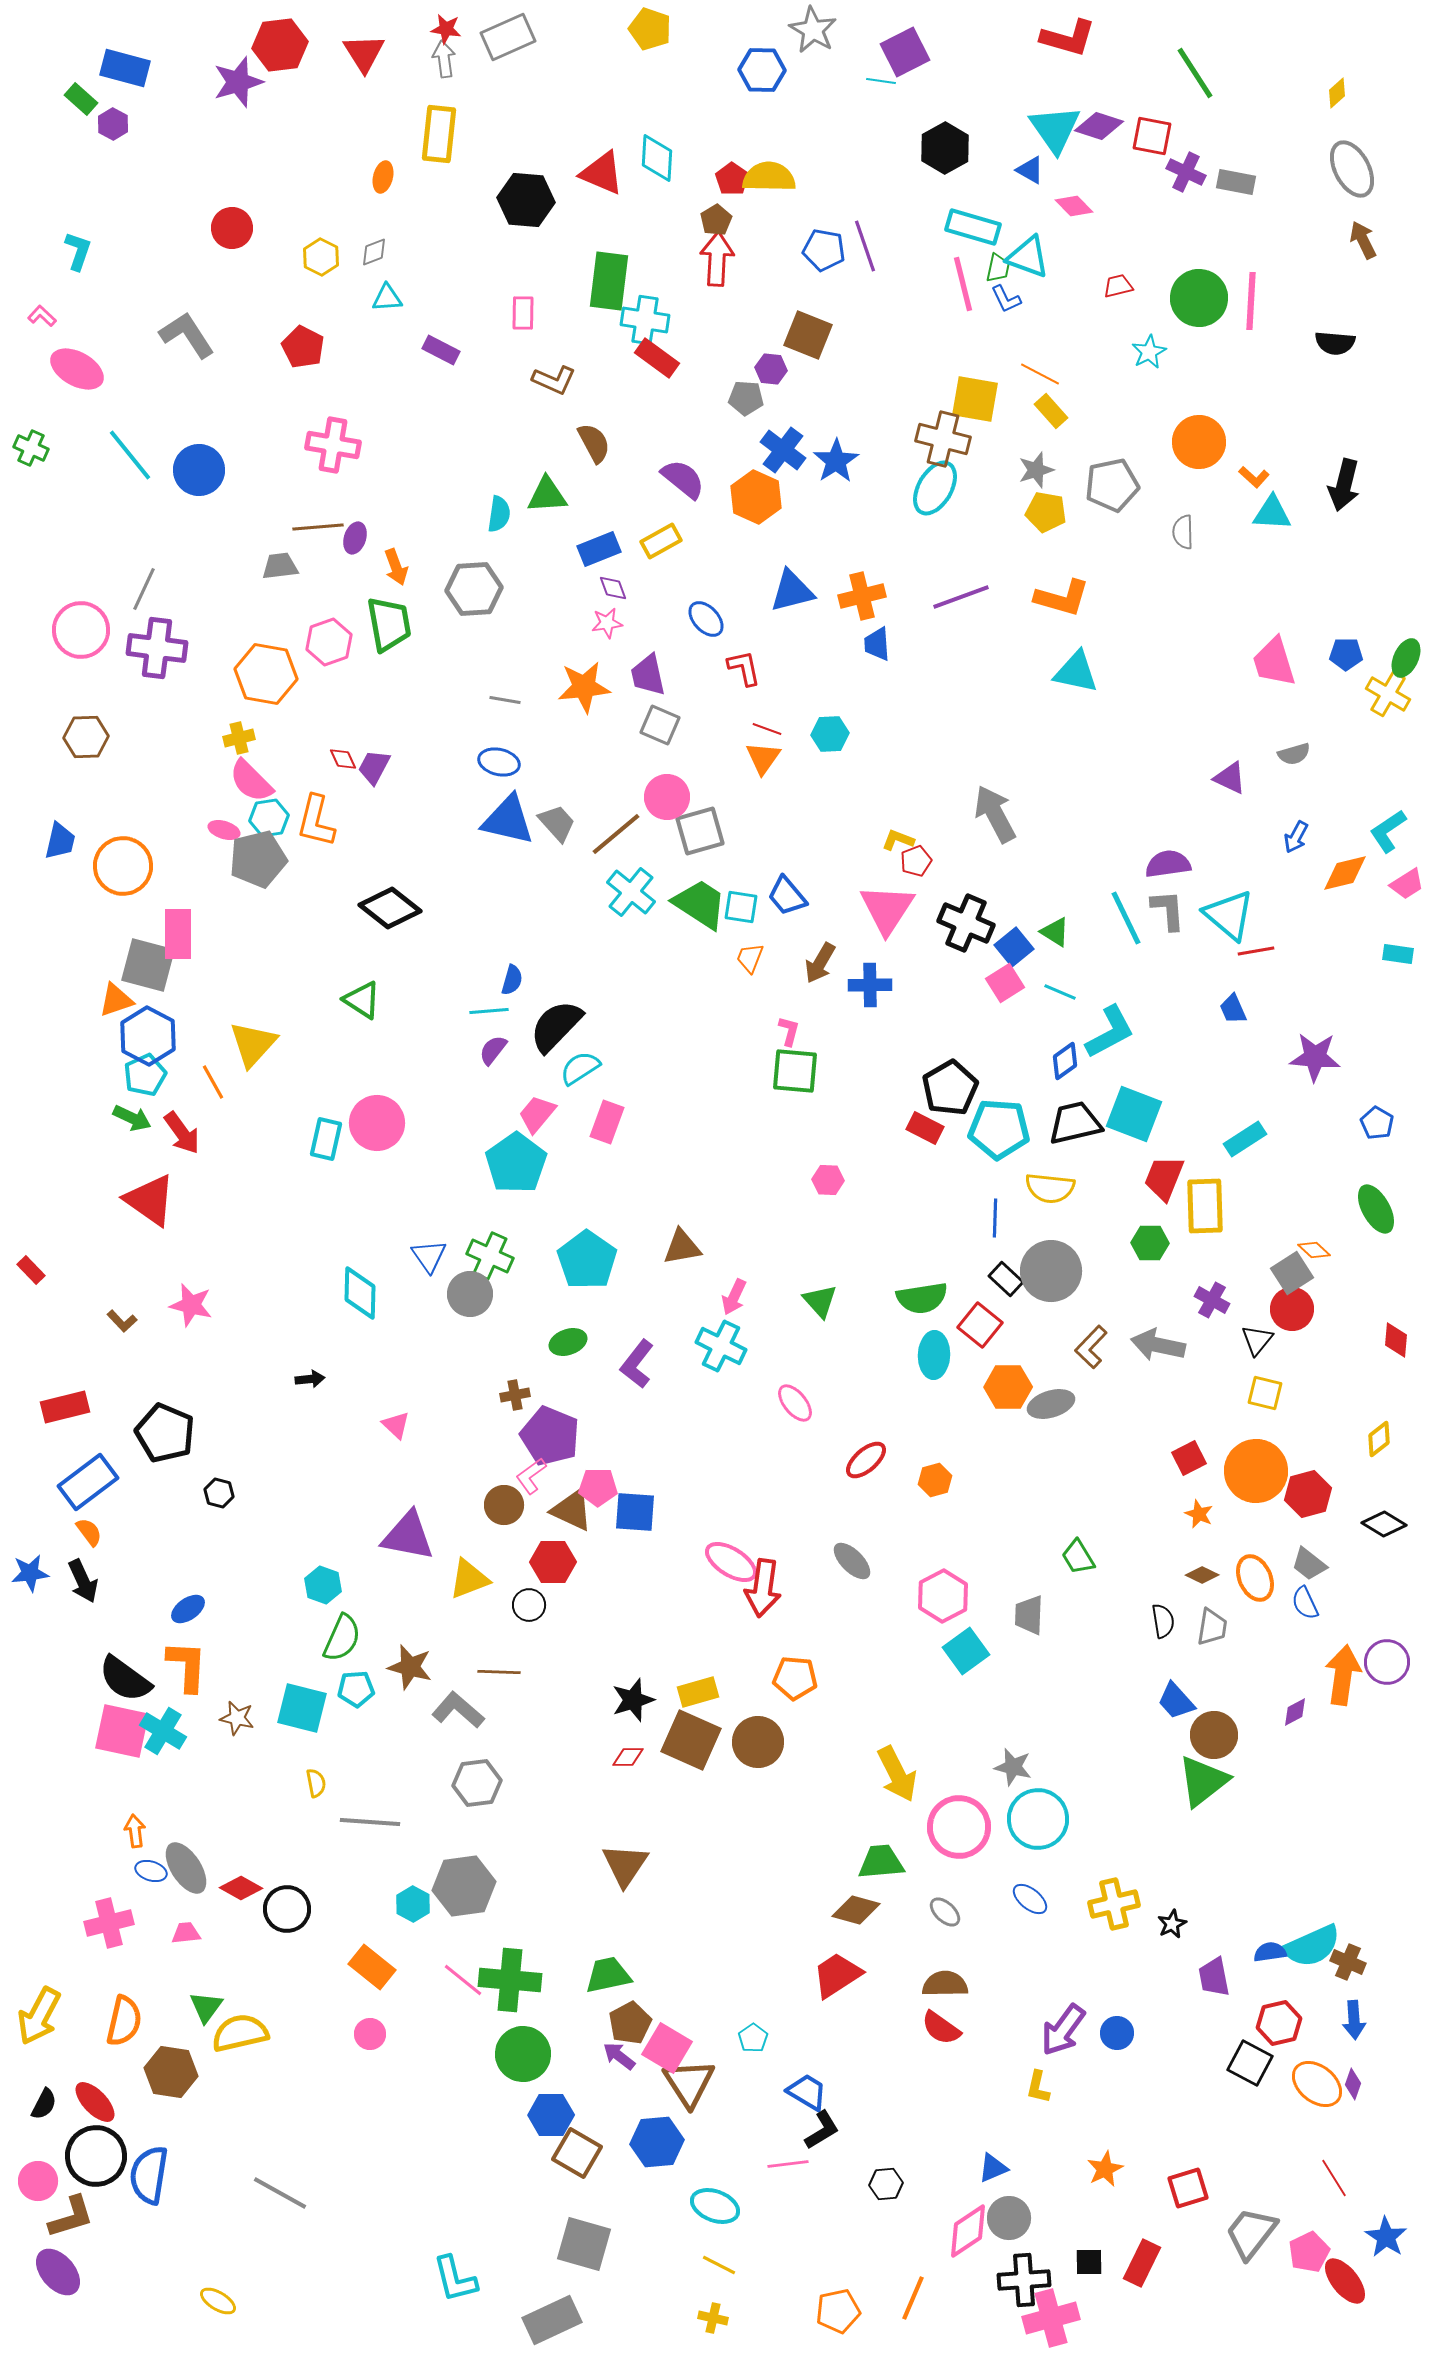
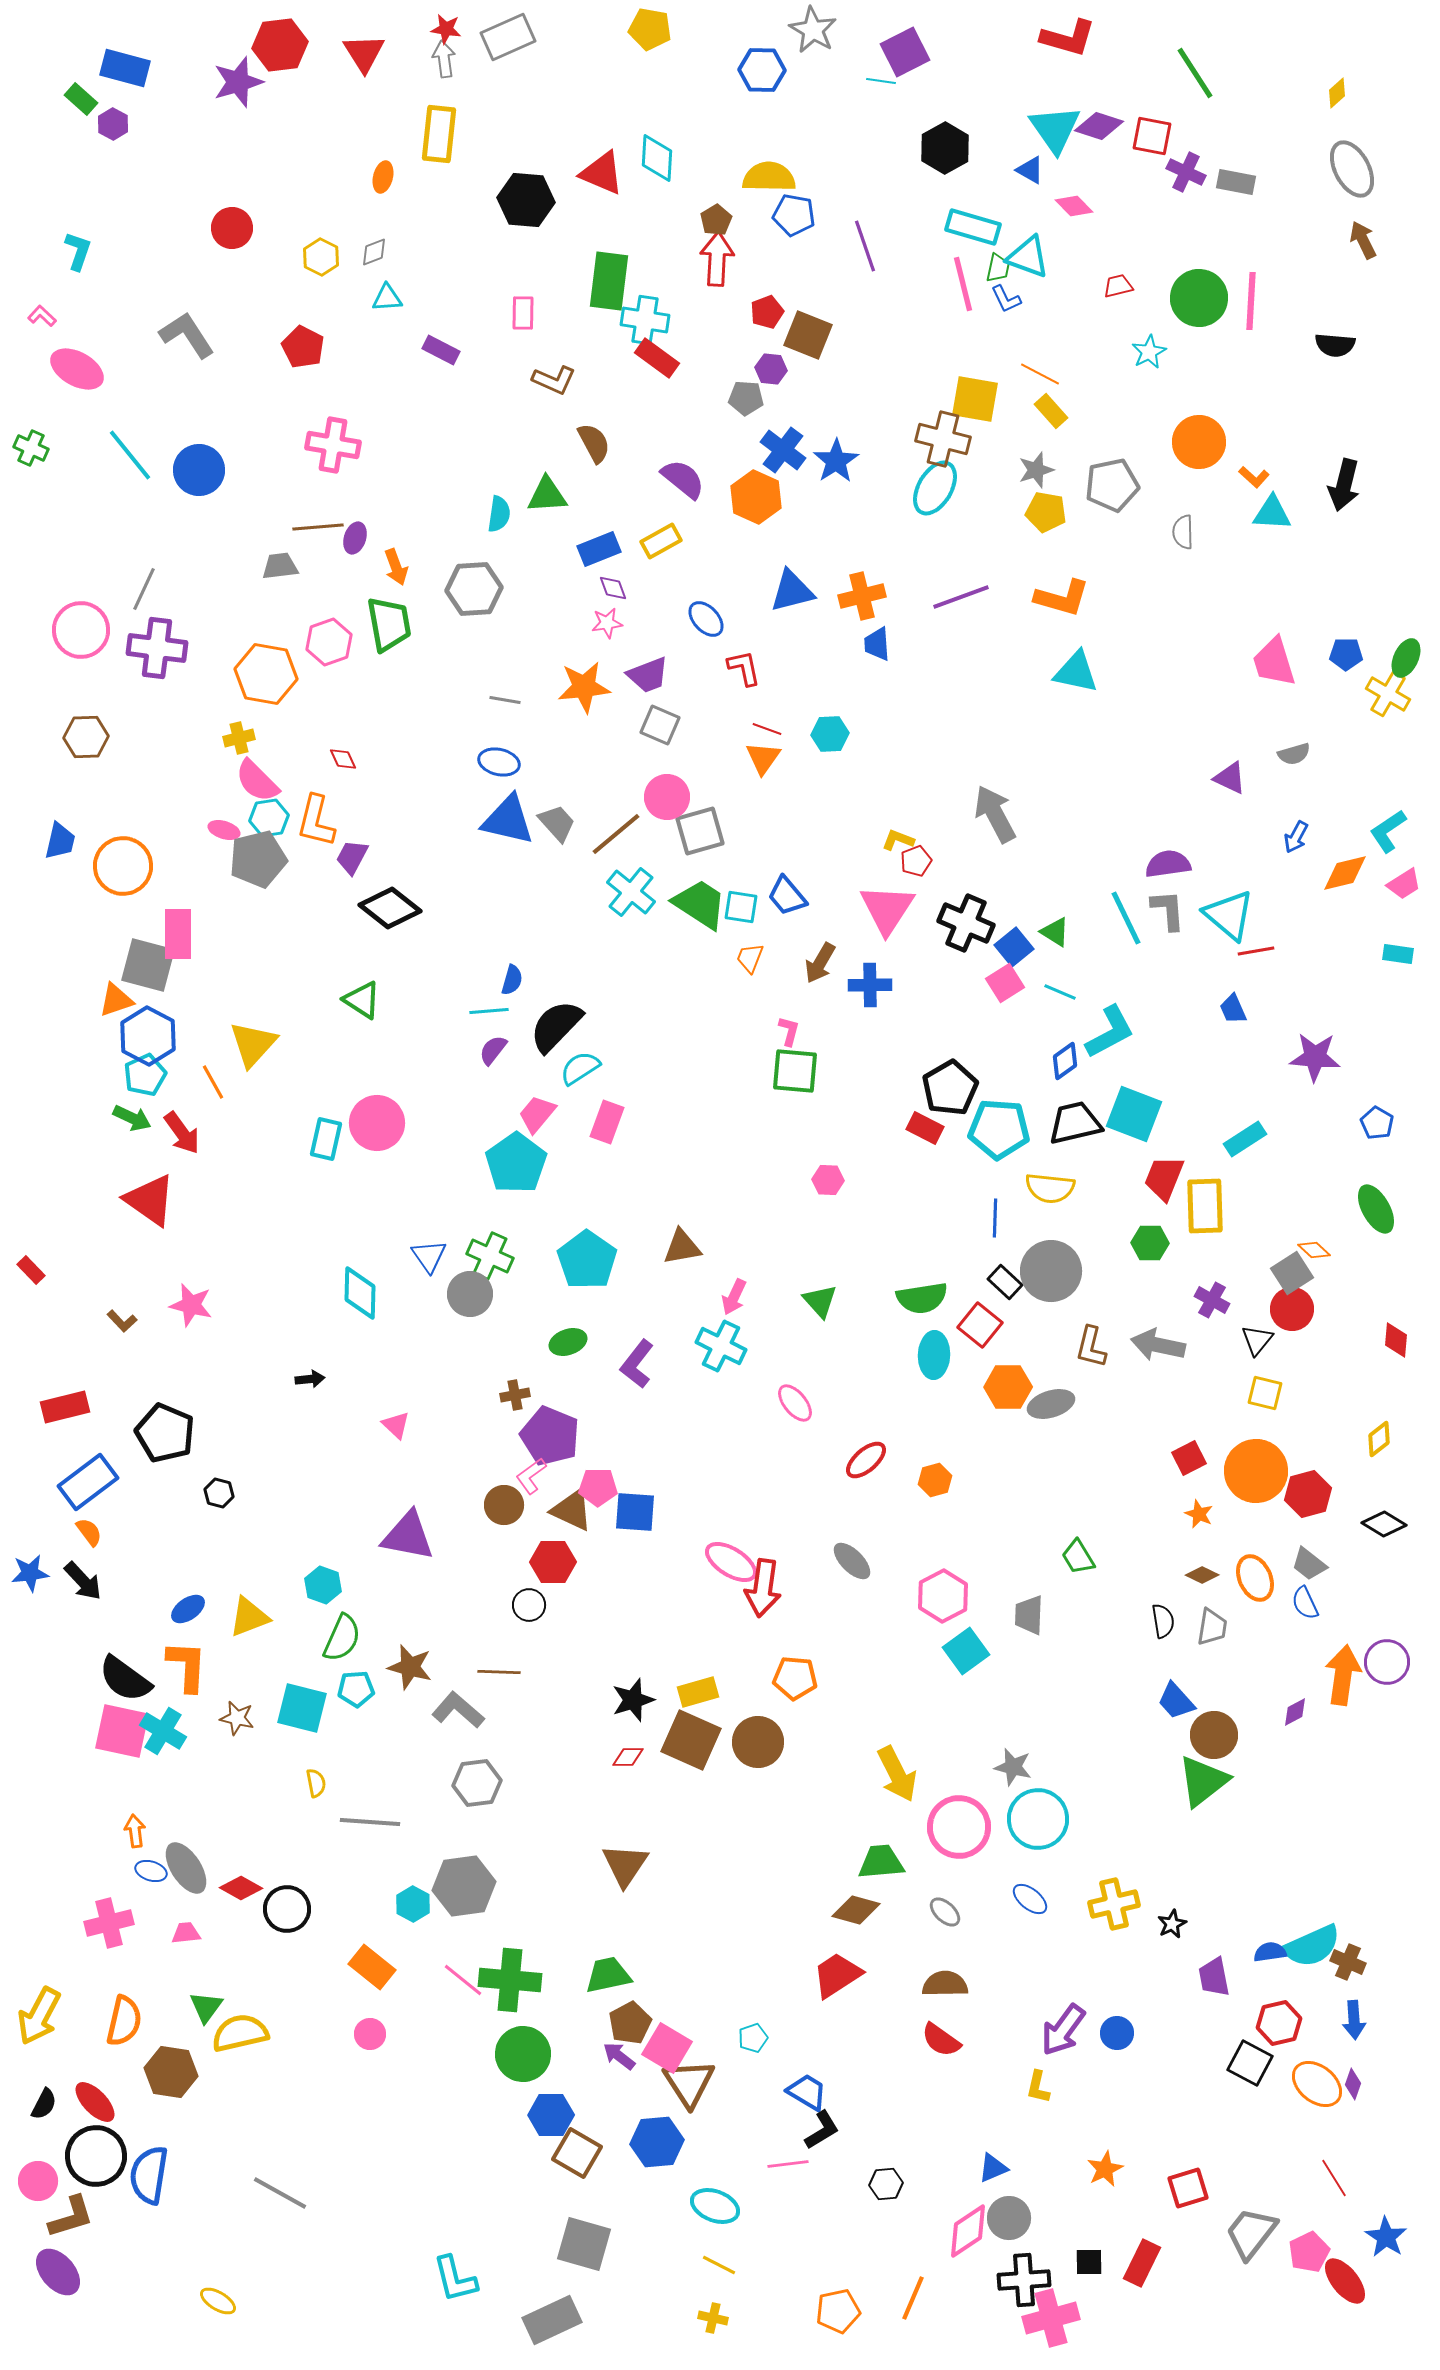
yellow pentagon at (650, 29): rotated 9 degrees counterclockwise
red pentagon at (732, 179): moved 35 px right, 133 px down; rotated 16 degrees clockwise
blue pentagon at (824, 250): moved 30 px left, 35 px up
black semicircle at (1335, 343): moved 2 px down
purple trapezoid at (648, 675): rotated 99 degrees counterclockwise
purple trapezoid at (374, 767): moved 22 px left, 90 px down
pink semicircle at (251, 781): moved 6 px right
pink trapezoid at (1407, 884): moved 3 px left
black rectangle at (1006, 1279): moved 1 px left, 3 px down
brown L-shape at (1091, 1347): rotated 30 degrees counterclockwise
yellow triangle at (469, 1579): moved 220 px left, 38 px down
black arrow at (83, 1581): rotated 18 degrees counterclockwise
red semicircle at (941, 2028): moved 12 px down
cyan pentagon at (753, 2038): rotated 16 degrees clockwise
